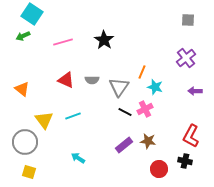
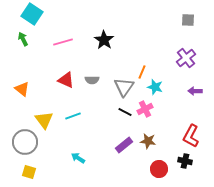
green arrow: moved 3 px down; rotated 88 degrees clockwise
gray triangle: moved 5 px right
